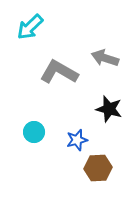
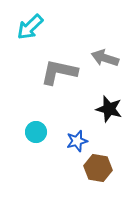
gray L-shape: rotated 18 degrees counterclockwise
cyan circle: moved 2 px right
blue star: moved 1 px down
brown hexagon: rotated 12 degrees clockwise
